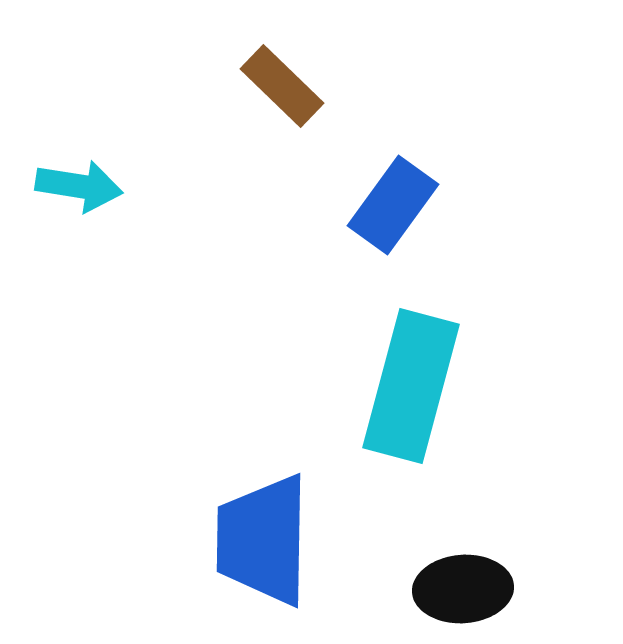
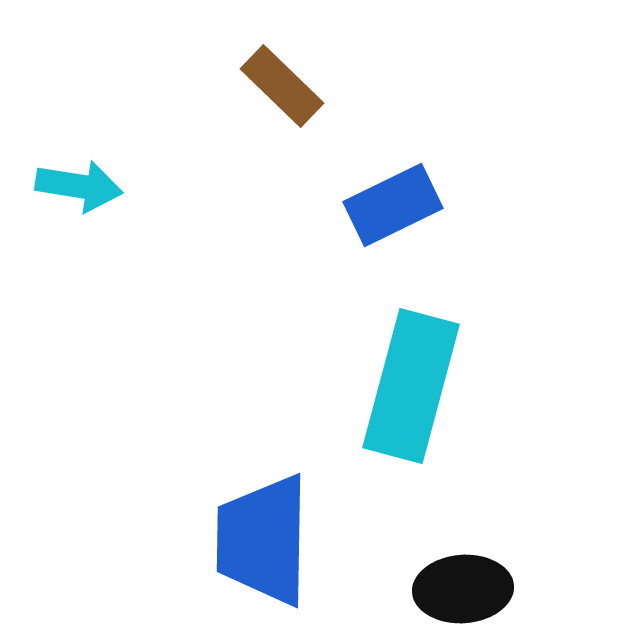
blue rectangle: rotated 28 degrees clockwise
